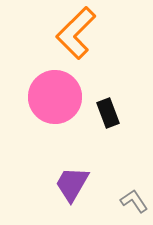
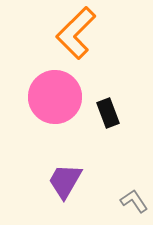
purple trapezoid: moved 7 px left, 3 px up
